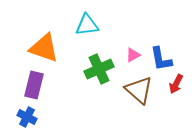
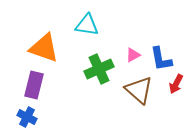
cyan triangle: rotated 15 degrees clockwise
